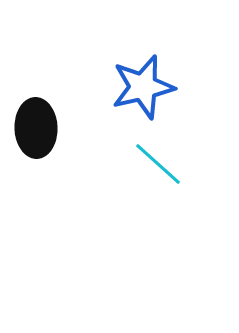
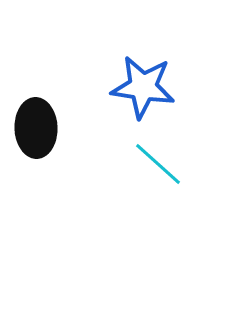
blue star: rotated 22 degrees clockwise
